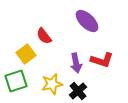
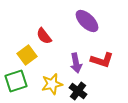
yellow square: moved 1 px right, 1 px down
black cross: rotated 12 degrees counterclockwise
